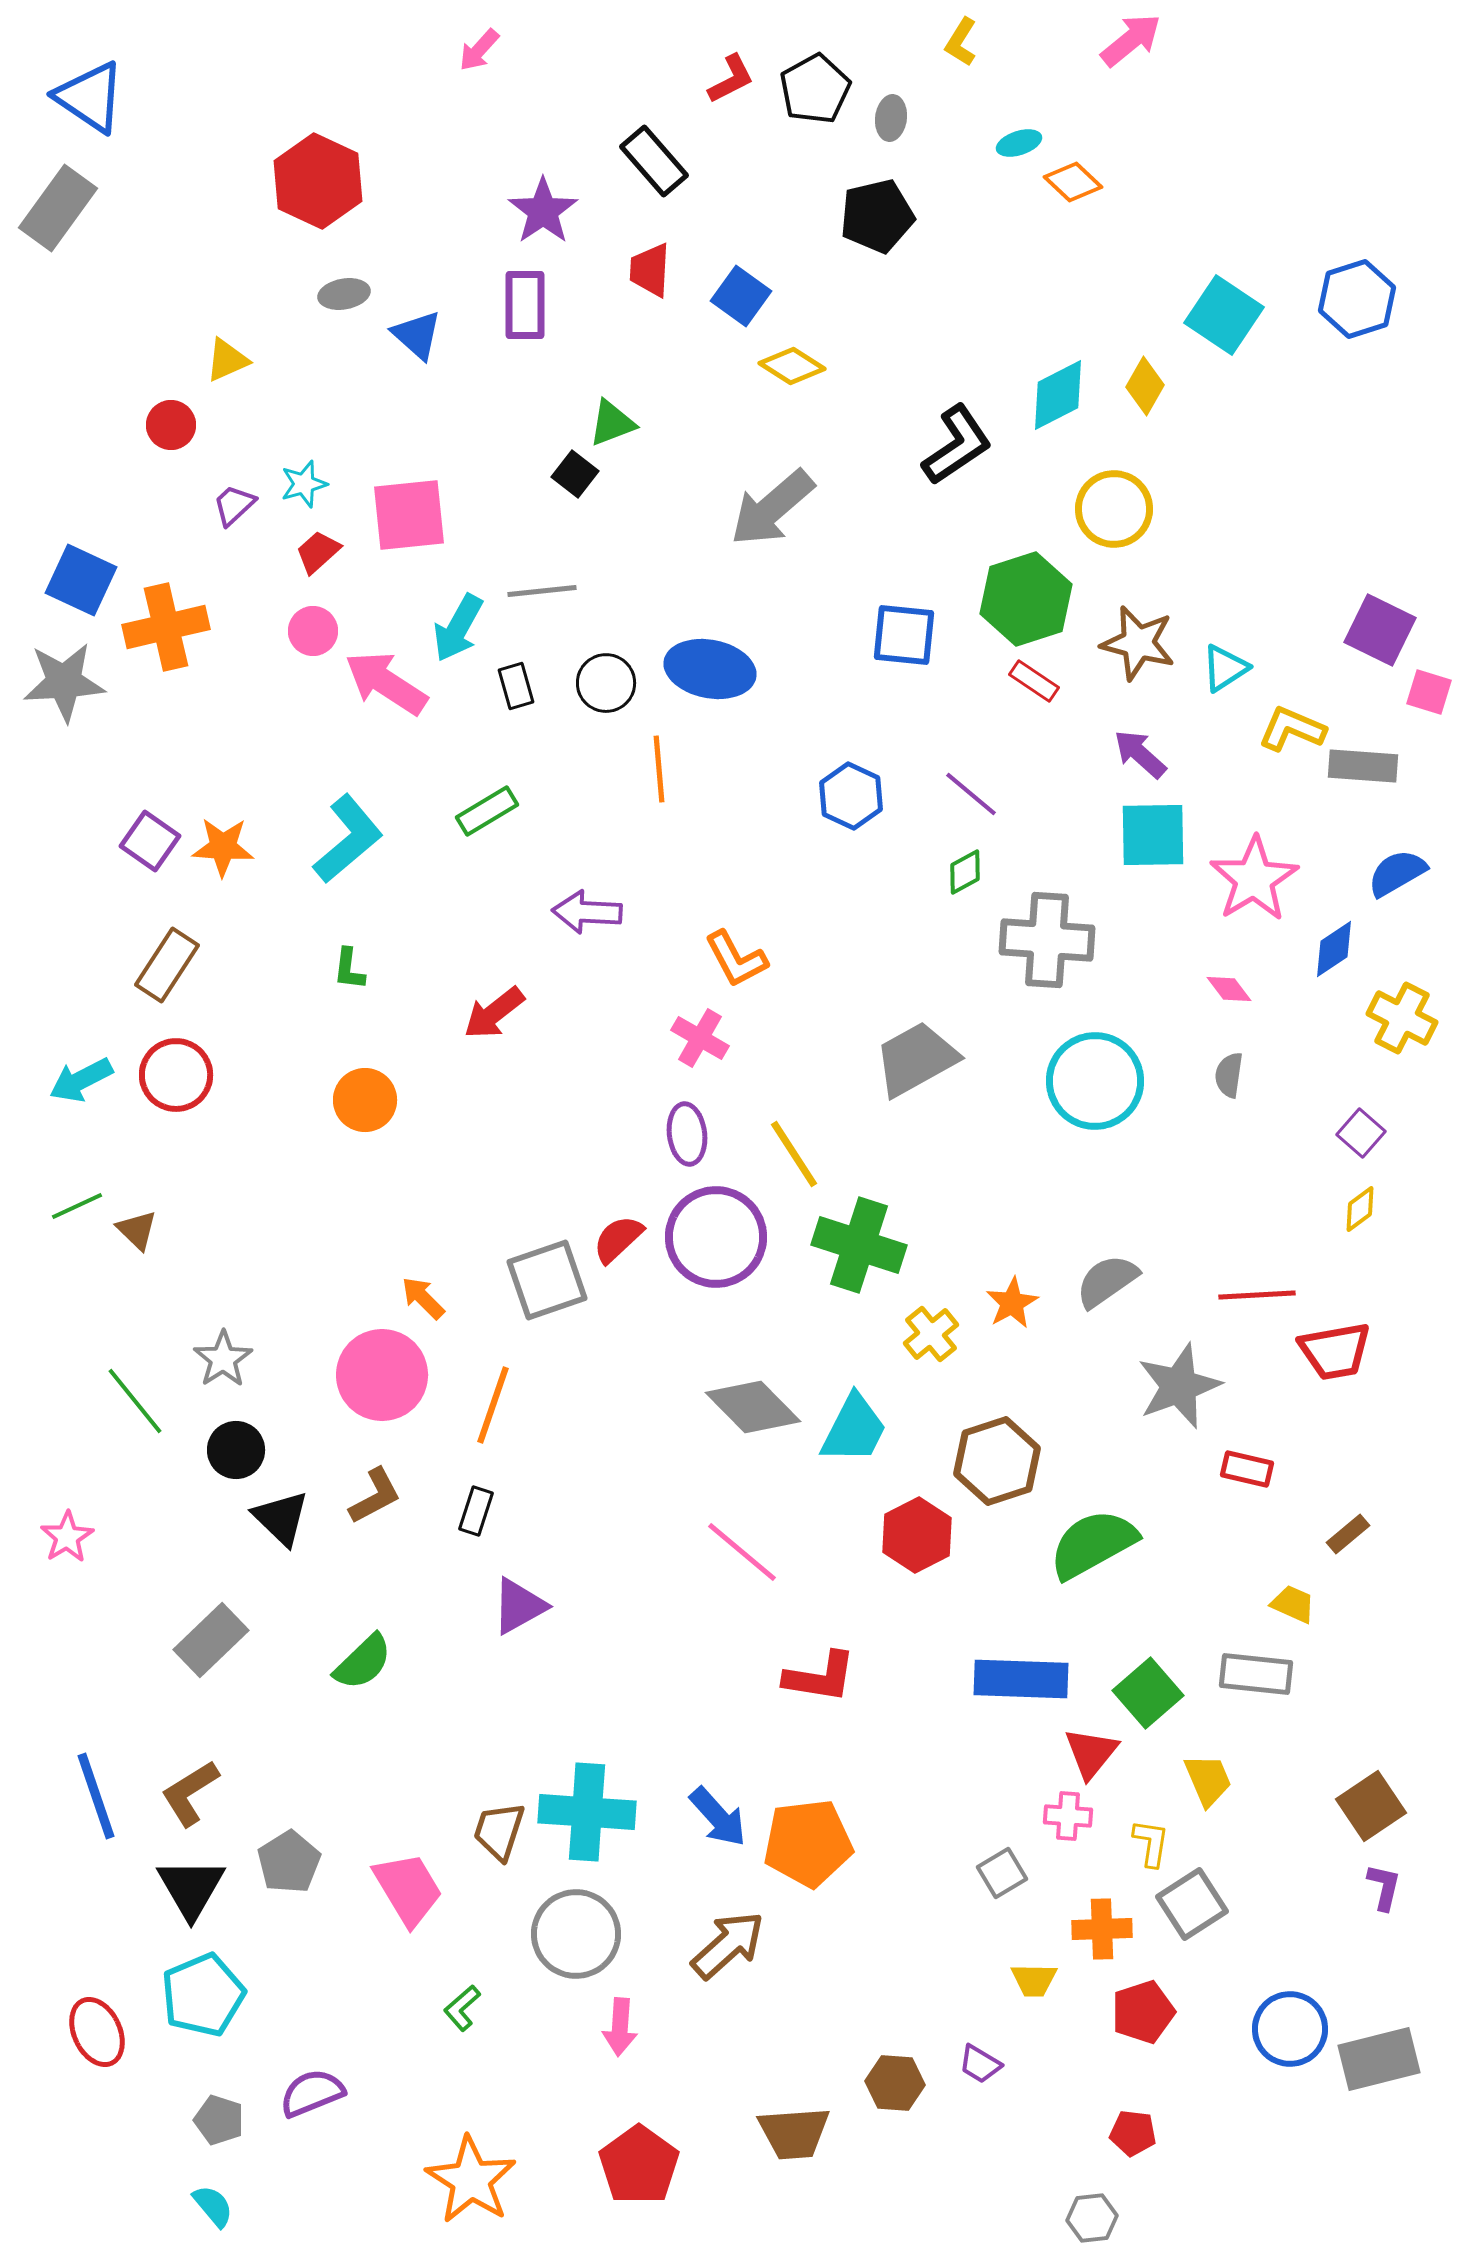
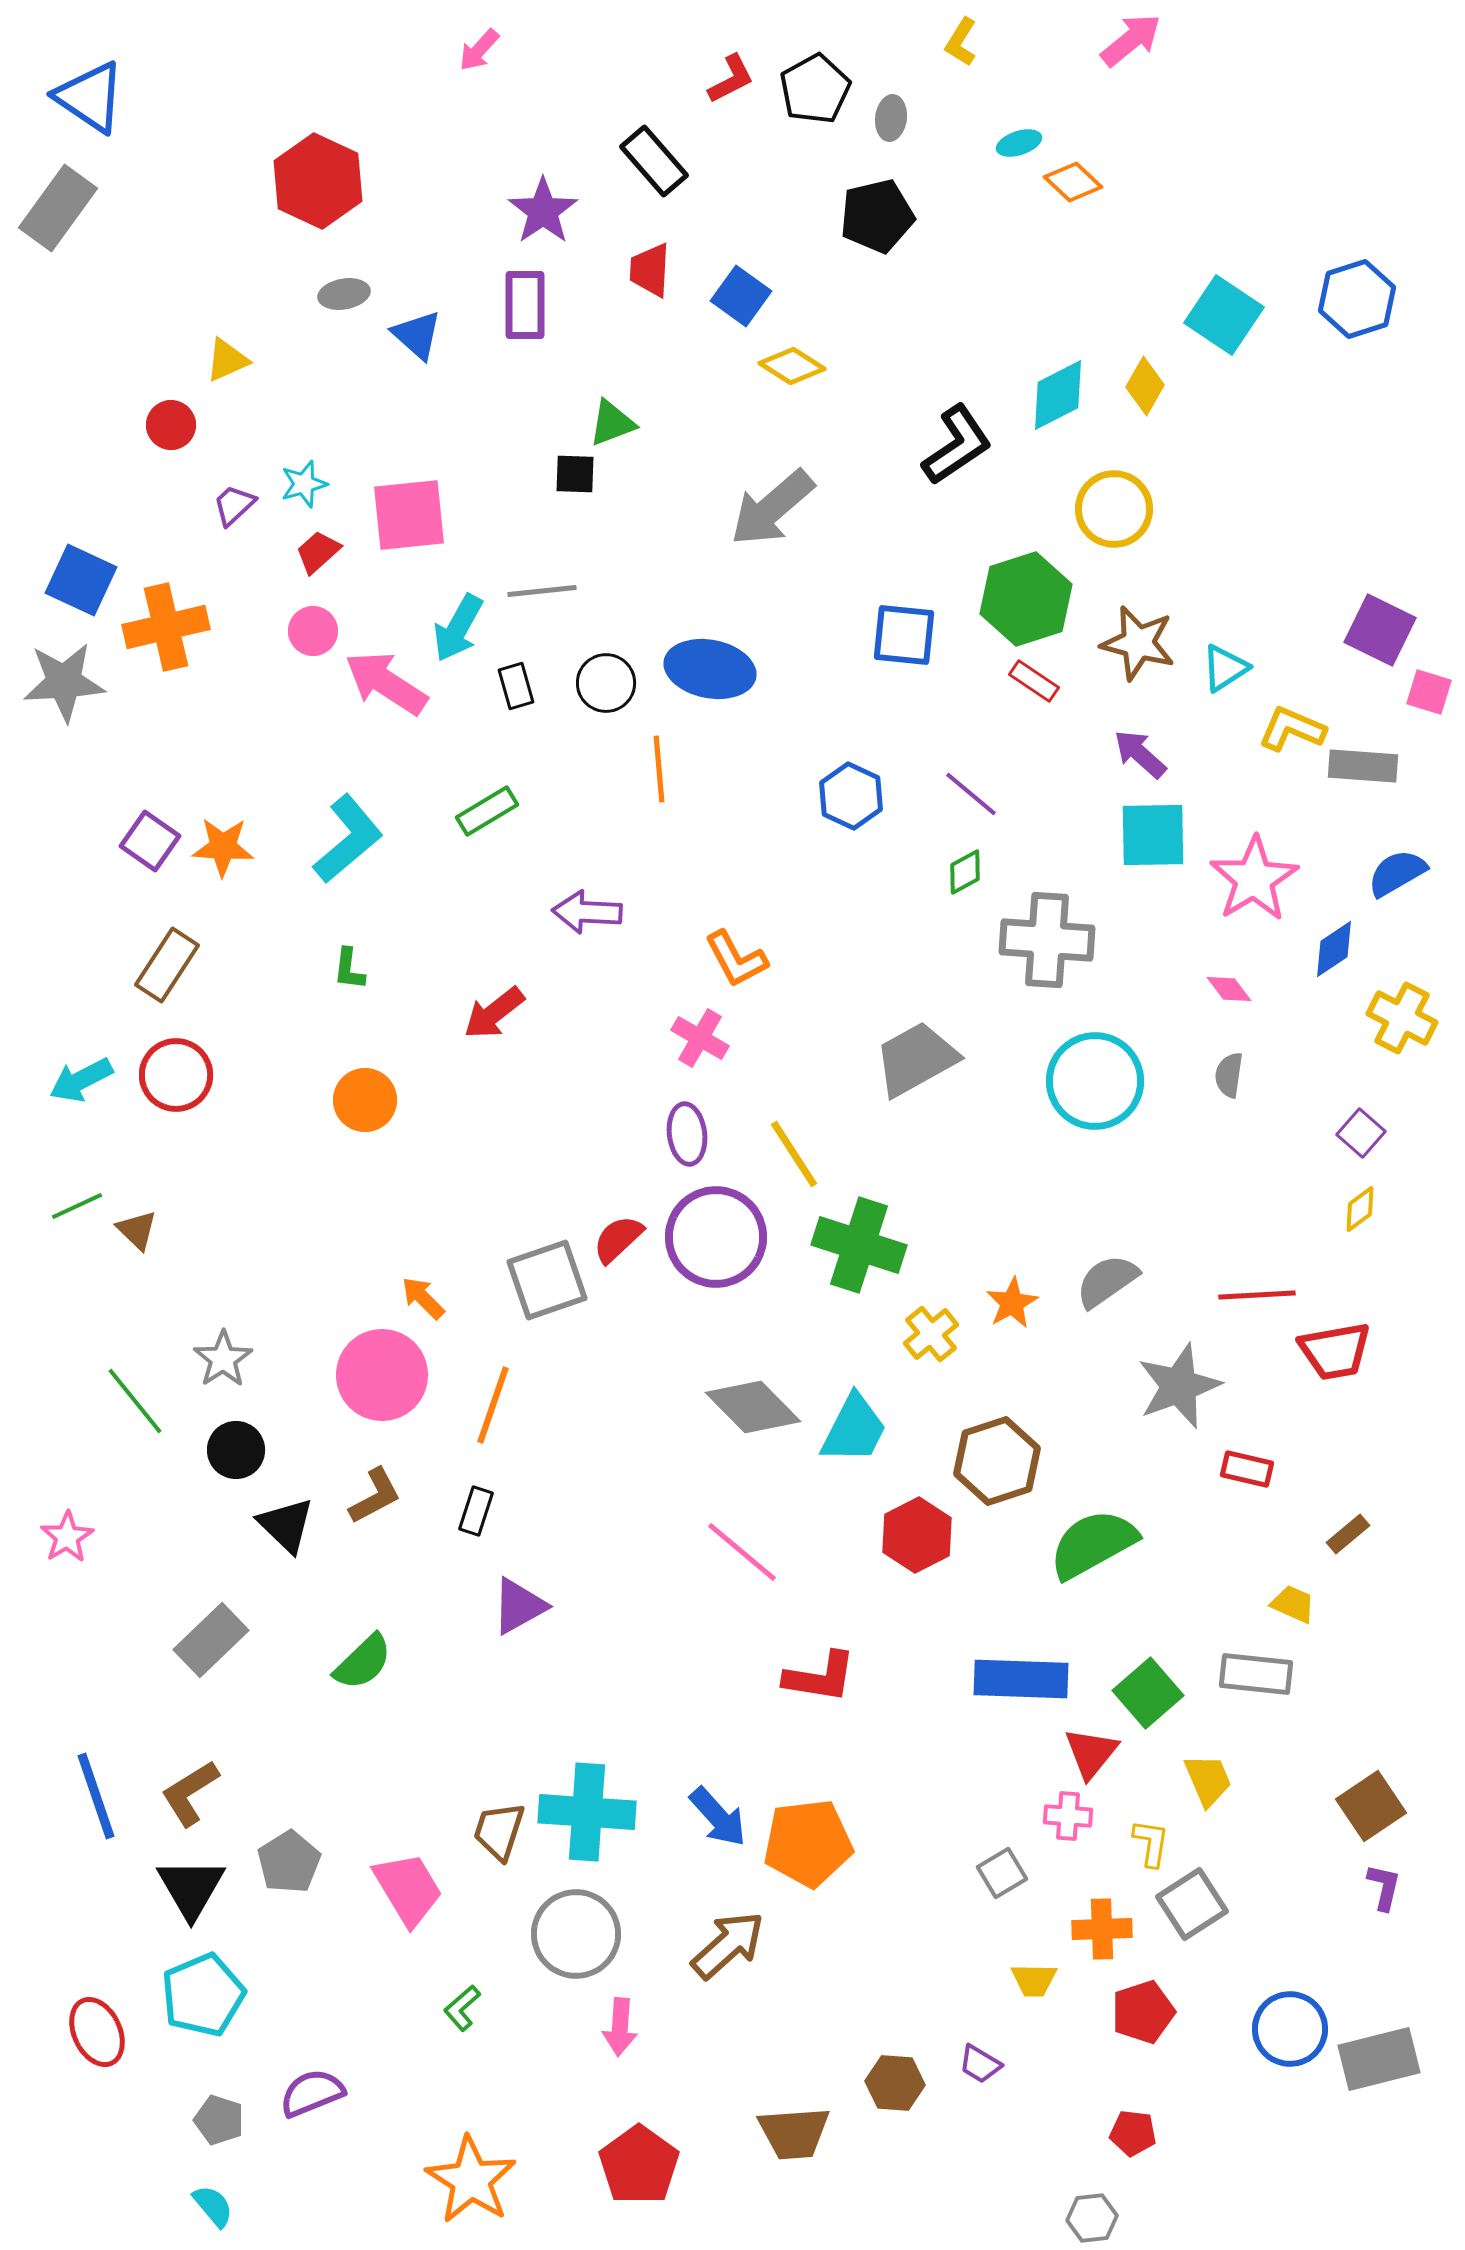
black square at (575, 474): rotated 36 degrees counterclockwise
black triangle at (281, 1518): moved 5 px right, 7 px down
